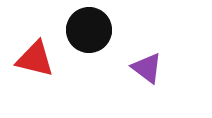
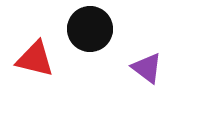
black circle: moved 1 px right, 1 px up
